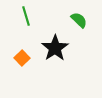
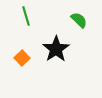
black star: moved 1 px right, 1 px down
